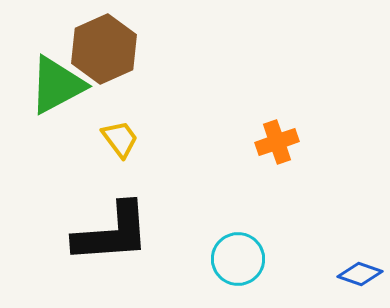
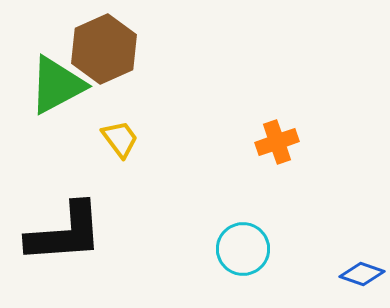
black L-shape: moved 47 px left
cyan circle: moved 5 px right, 10 px up
blue diamond: moved 2 px right
